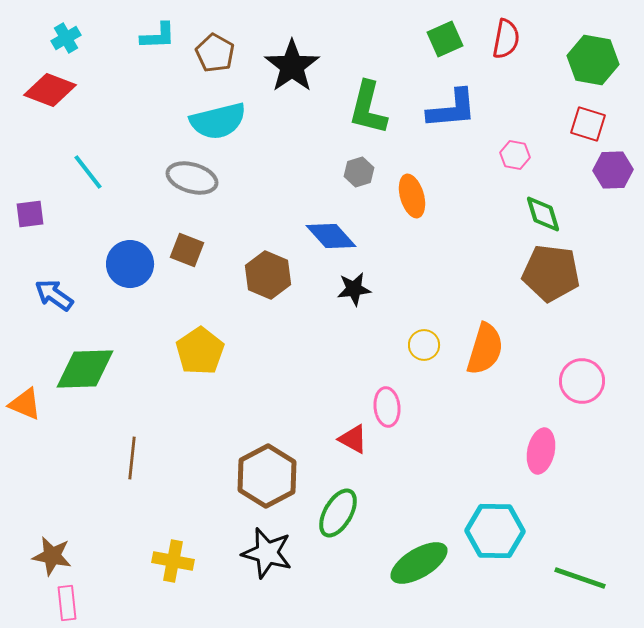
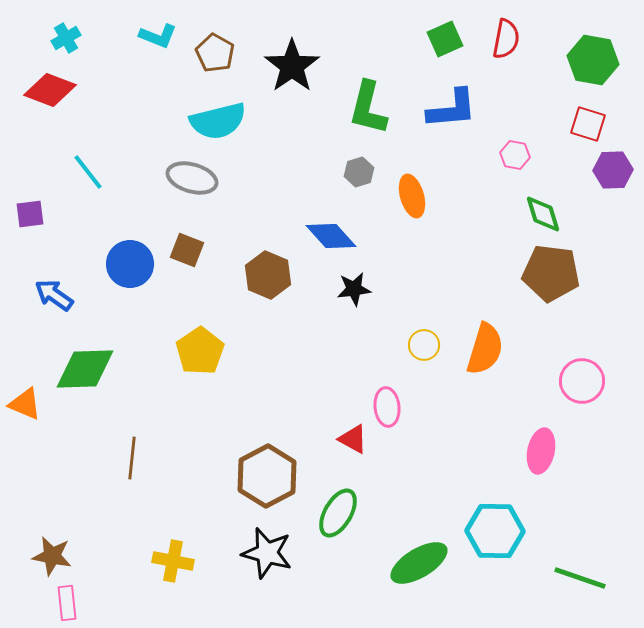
cyan L-shape at (158, 36): rotated 24 degrees clockwise
